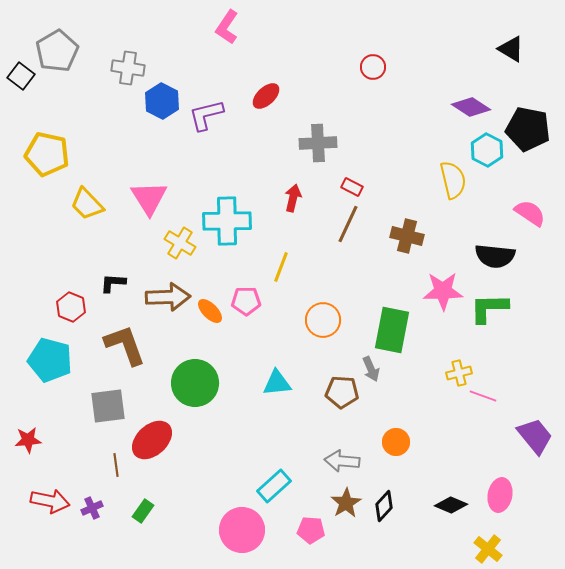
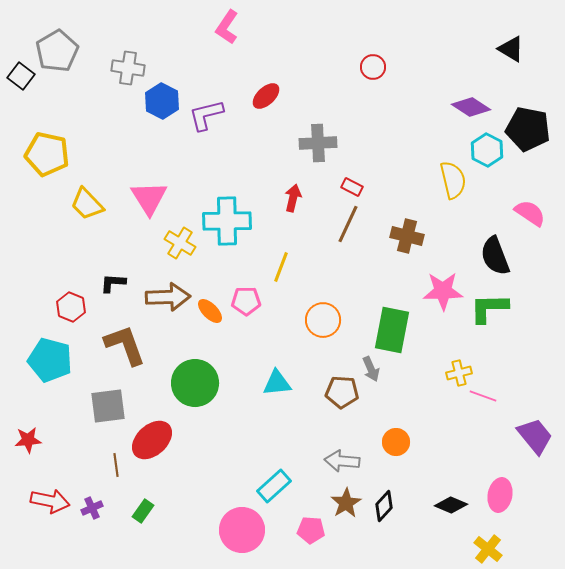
black semicircle at (495, 256): rotated 63 degrees clockwise
